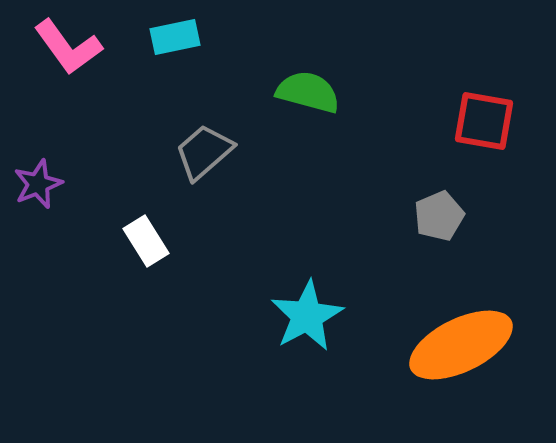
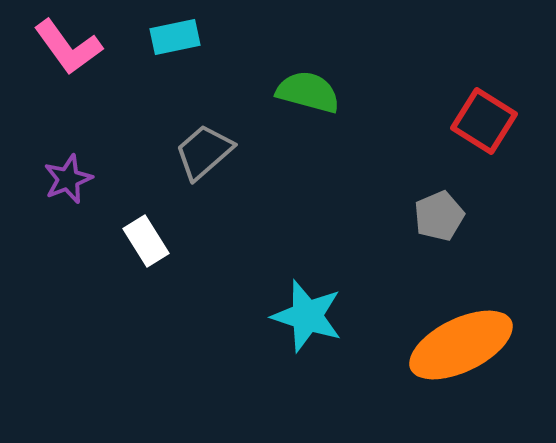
red square: rotated 22 degrees clockwise
purple star: moved 30 px right, 5 px up
cyan star: rotated 26 degrees counterclockwise
